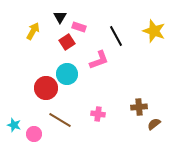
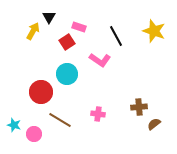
black triangle: moved 11 px left
pink L-shape: moved 1 px right; rotated 55 degrees clockwise
red circle: moved 5 px left, 4 px down
